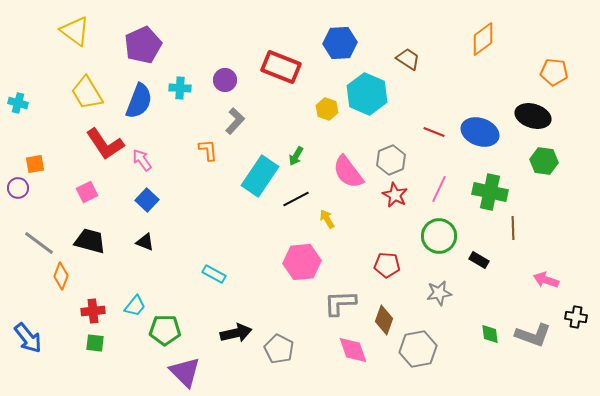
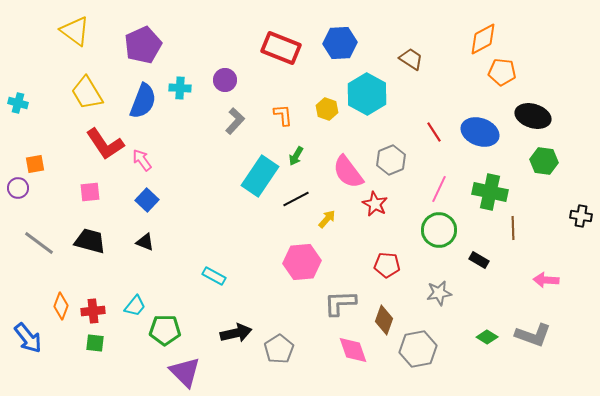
orange diamond at (483, 39): rotated 8 degrees clockwise
brown trapezoid at (408, 59): moved 3 px right
red rectangle at (281, 67): moved 19 px up
orange pentagon at (554, 72): moved 52 px left
cyan hexagon at (367, 94): rotated 6 degrees clockwise
blue semicircle at (139, 101): moved 4 px right
red line at (434, 132): rotated 35 degrees clockwise
orange L-shape at (208, 150): moved 75 px right, 35 px up
pink square at (87, 192): moved 3 px right; rotated 20 degrees clockwise
red star at (395, 195): moved 20 px left, 9 px down
yellow arrow at (327, 219): rotated 72 degrees clockwise
green circle at (439, 236): moved 6 px up
cyan rectangle at (214, 274): moved 2 px down
orange diamond at (61, 276): moved 30 px down
pink arrow at (546, 280): rotated 15 degrees counterclockwise
black cross at (576, 317): moved 5 px right, 101 px up
green diamond at (490, 334): moved 3 px left, 3 px down; rotated 50 degrees counterclockwise
gray pentagon at (279, 349): rotated 12 degrees clockwise
